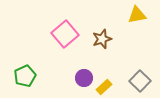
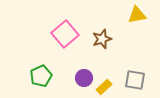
green pentagon: moved 16 px right
gray square: moved 5 px left, 1 px up; rotated 35 degrees counterclockwise
